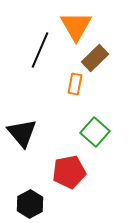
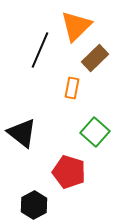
orange triangle: rotated 16 degrees clockwise
orange rectangle: moved 3 px left, 4 px down
black triangle: rotated 12 degrees counterclockwise
red pentagon: rotated 28 degrees clockwise
black hexagon: moved 4 px right, 1 px down
